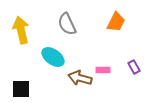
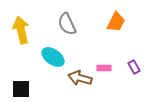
pink rectangle: moved 1 px right, 2 px up
